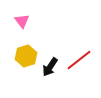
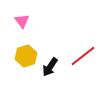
red line: moved 4 px right, 4 px up
